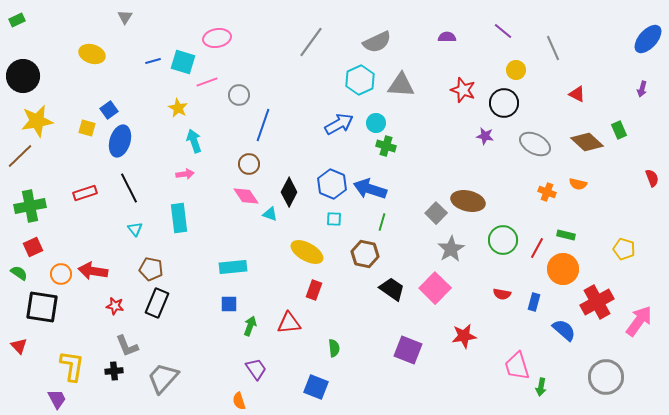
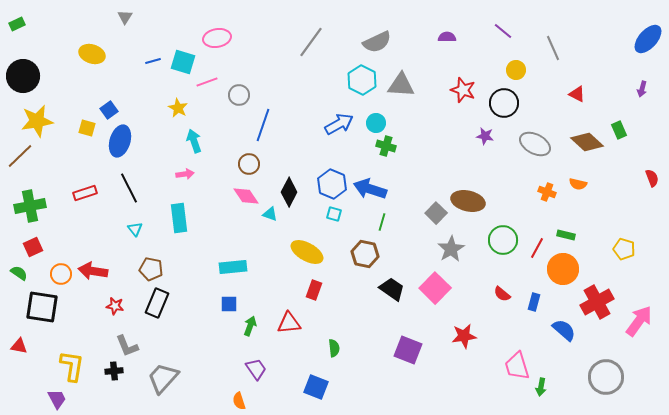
green rectangle at (17, 20): moved 4 px down
cyan hexagon at (360, 80): moved 2 px right; rotated 8 degrees counterclockwise
cyan square at (334, 219): moved 5 px up; rotated 14 degrees clockwise
red semicircle at (502, 294): rotated 30 degrees clockwise
red triangle at (19, 346): rotated 36 degrees counterclockwise
